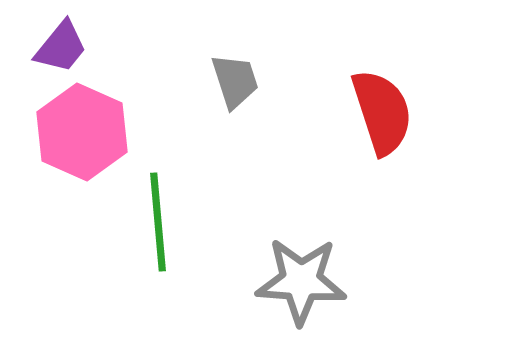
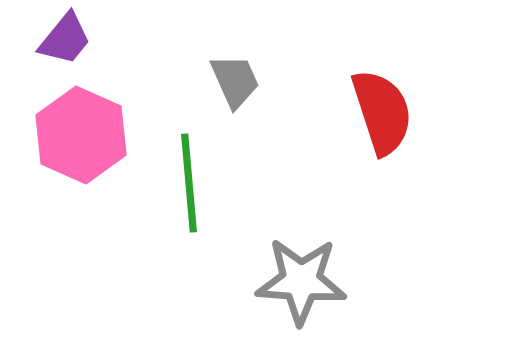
purple trapezoid: moved 4 px right, 8 px up
gray trapezoid: rotated 6 degrees counterclockwise
pink hexagon: moved 1 px left, 3 px down
green line: moved 31 px right, 39 px up
